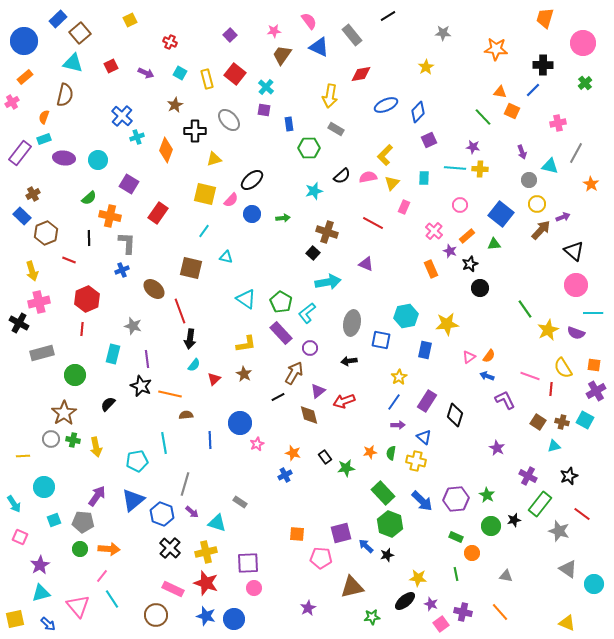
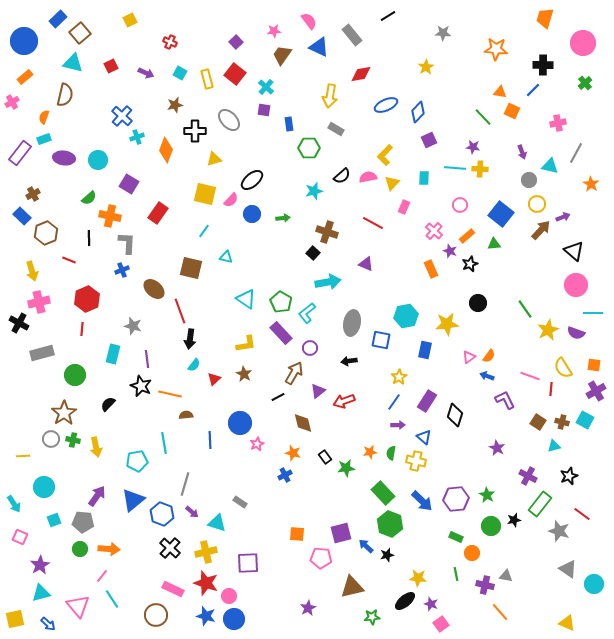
purple square at (230, 35): moved 6 px right, 7 px down
brown star at (175, 105): rotated 14 degrees clockwise
black circle at (480, 288): moved 2 px left, 15 px down
brown diamond at (309, 415): moved 6 px left, 8 px down
pink circle at (254, 588): moved 25 px left, 8 px down
purple cross at (463, 612): moved 22 px right, 27 px up
